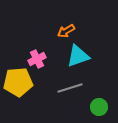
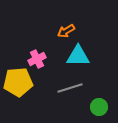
cyan triangle: rotated 20 degrees clockwise
